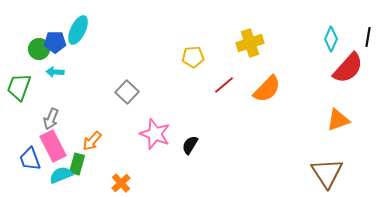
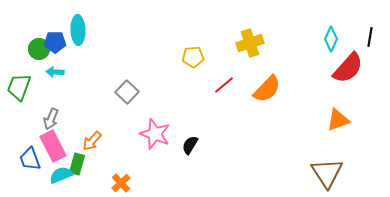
cyan ellipse: rotated 28 degrees counterclockwise
black line: moved 2 px right
